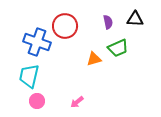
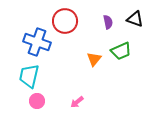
black triangle: rotated 18 degrees clockwise
red circle: moved 5 px up
green trapezoid: moved 3 px right, 3 px down
orange triangle: rotated 35 degrees counterclockwise
